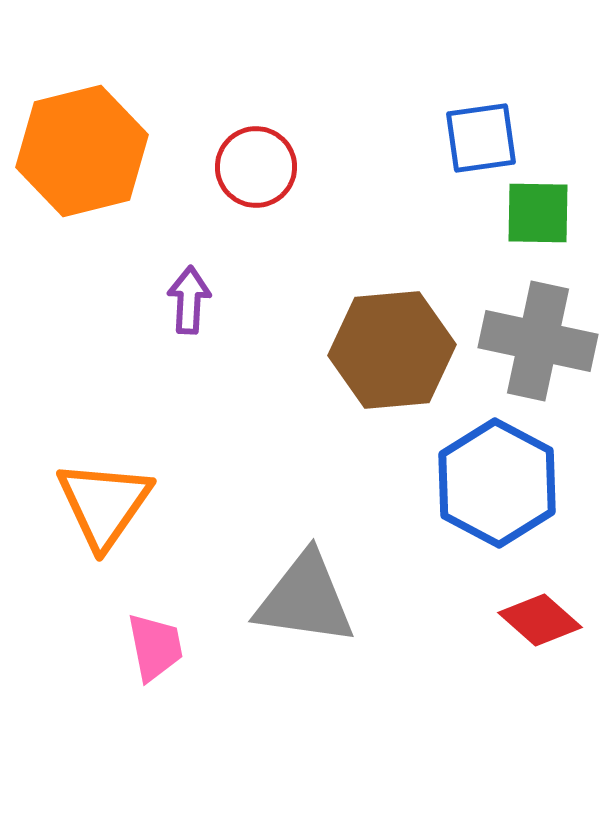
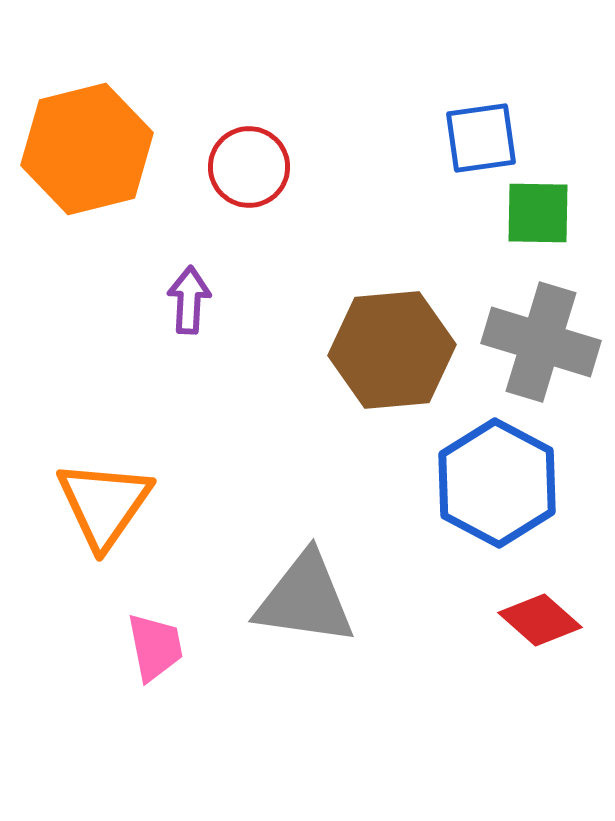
orange hexagon: moved 5 px right, 2 px up
red circle: moved 7 px left
gray cross: moved 3 px right, 1 px down; rotated 5 degrees clockwise
